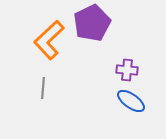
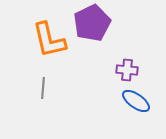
orange L-shape: rotated 60 degrees counterclockwise
blue ellipse: moved 5 px right
